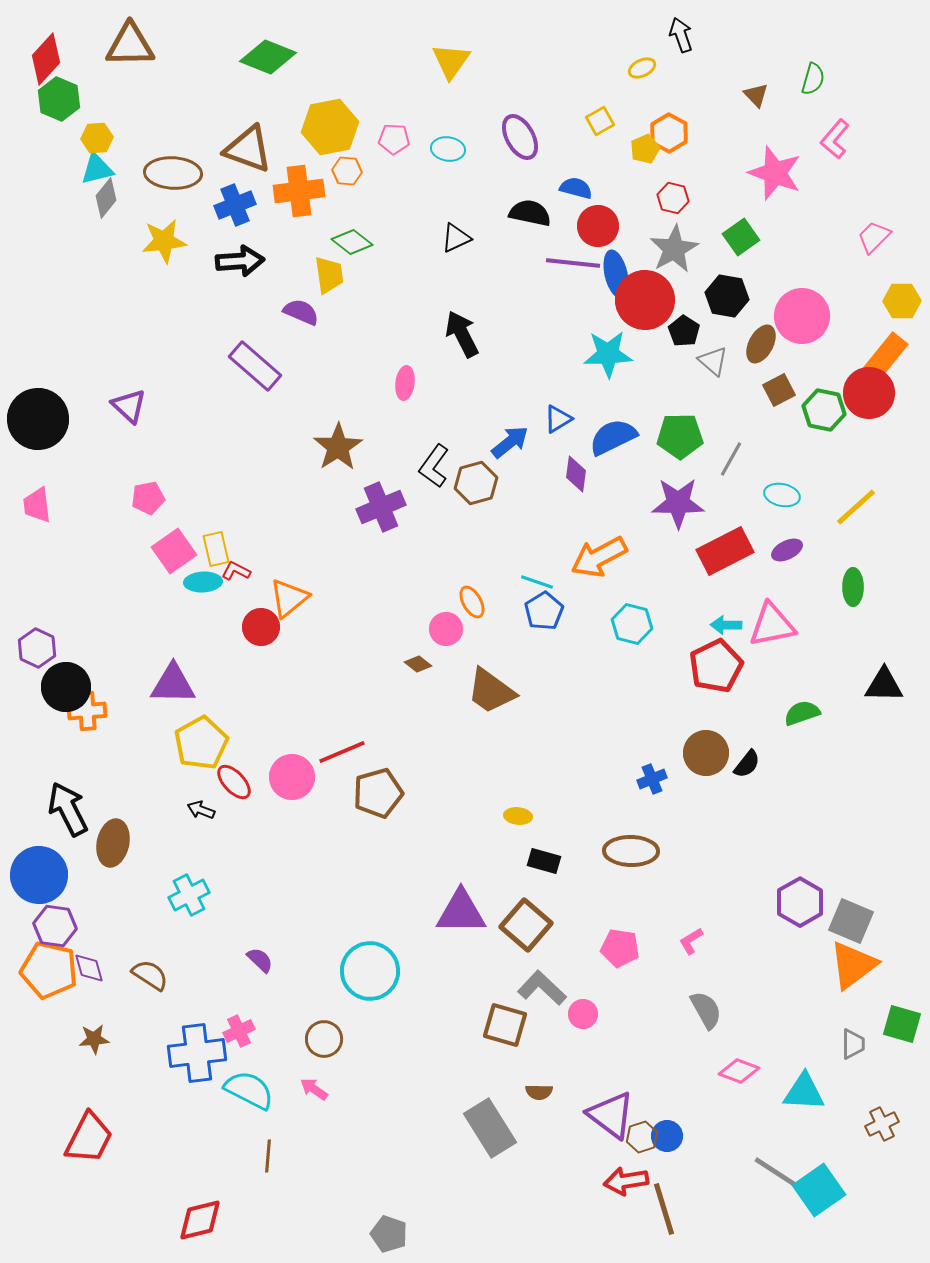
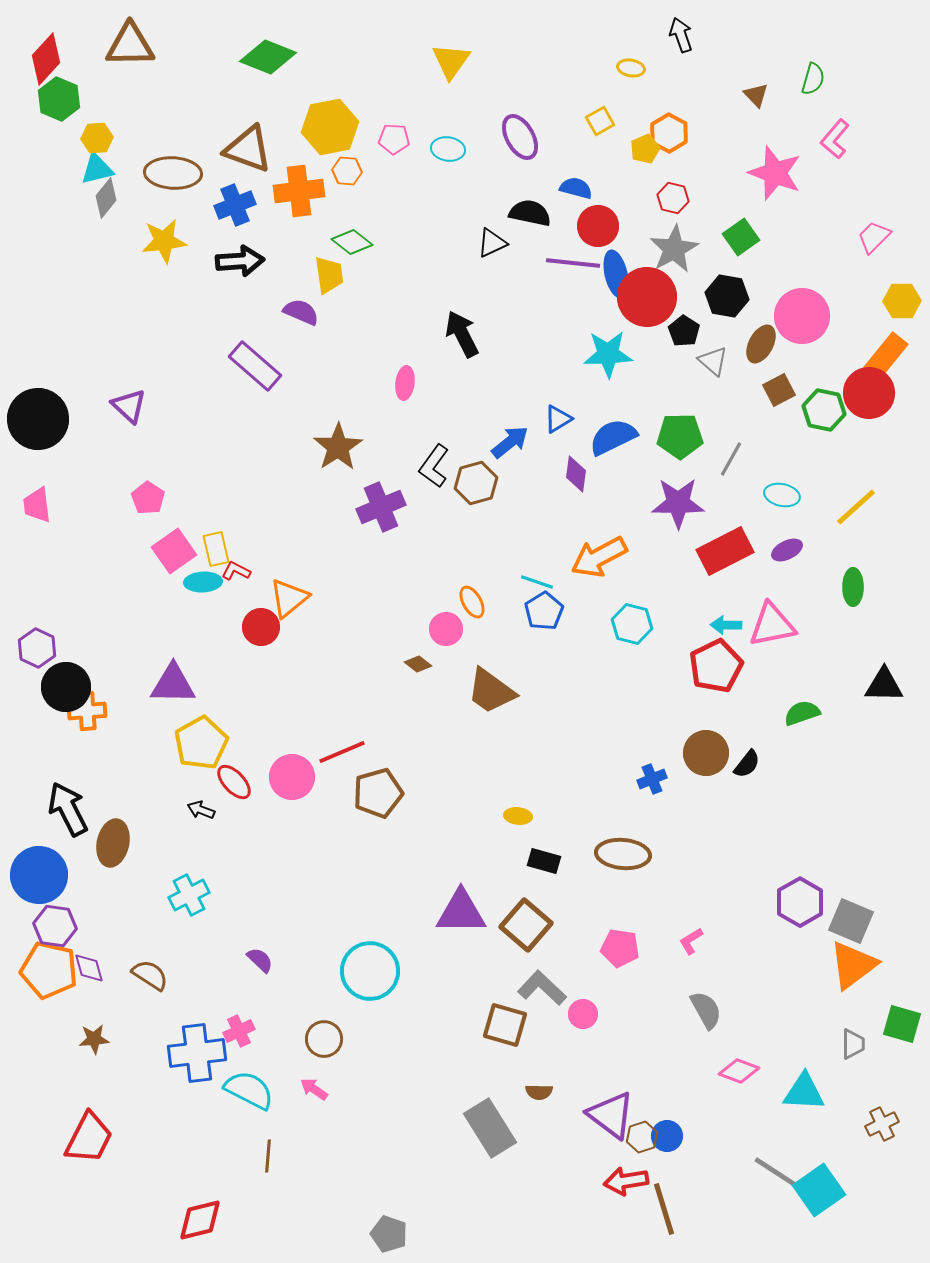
yellow ellipse at (642, 68): moved 11 px left; rotated 36 degrees clockwise
black triangle at (456, 238): moved 36 px right, 5 px down
red circle at (645, 300): moved 2 px right, 3 px up
pink pentagon at (148, 498): rotated 28 degrees counterclockwise
brown ellipse at (631, 851): moved 8 px left, 3 px down; rotated 4 degrees clockwise
